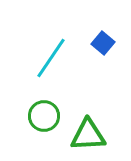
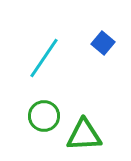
cyan line: moved 7 px left
green triangle: moved 4 px left
